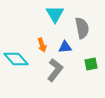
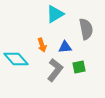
cyan triangle: rotated 30 degrees clockwise
gray semicircle: moved 4 px right, 1 px down
green square: moved 12 px left, 3 px down
